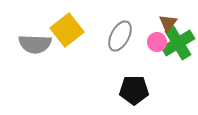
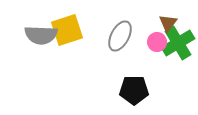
yellow square: rotated 20 degrees clockwise
gray semicircle: moved 6 px right, 9 px up
